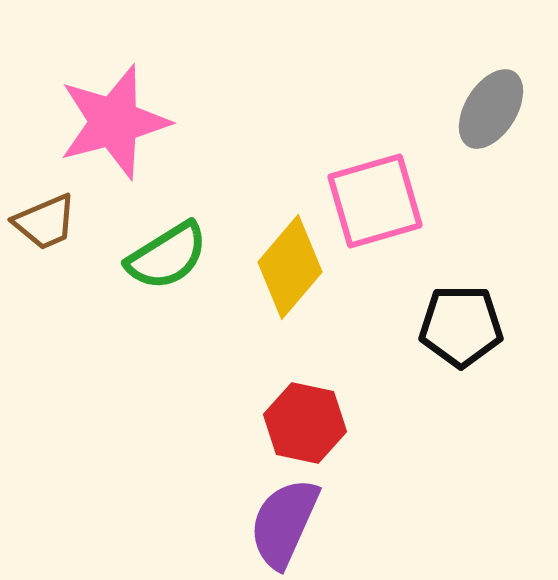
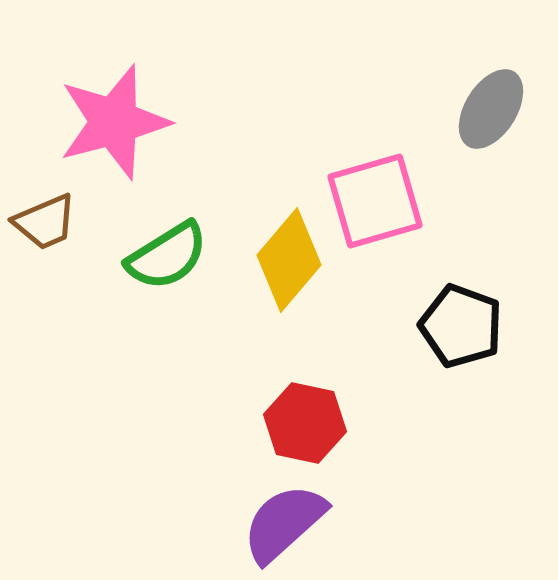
yellow diamond: moved 1 px left, 7 px up
black pentagon: rotated 20 degrees clockwise
purple semicircle: rotated 24 degrees clockwise
